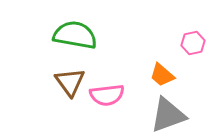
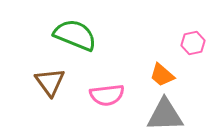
green semicircle: rotated 12 degrees clockwise
brown triangle: moved 20 px left
gray triangle: moved 3 px left; rotated 18 degrees clockwise
